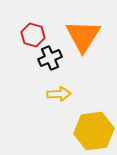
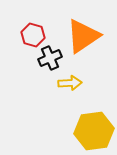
orange triangle: rotated 24 degrees clockwise
yellow arrow: moved 11 px right, 11 px up
